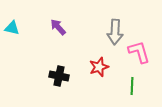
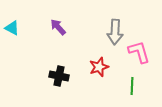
cyan triangle: rotated 14 degrees clockwise
